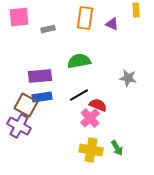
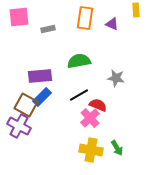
gray star: moved 12 px left
blue rectangle: rotated 36 degrees counterclockwise
